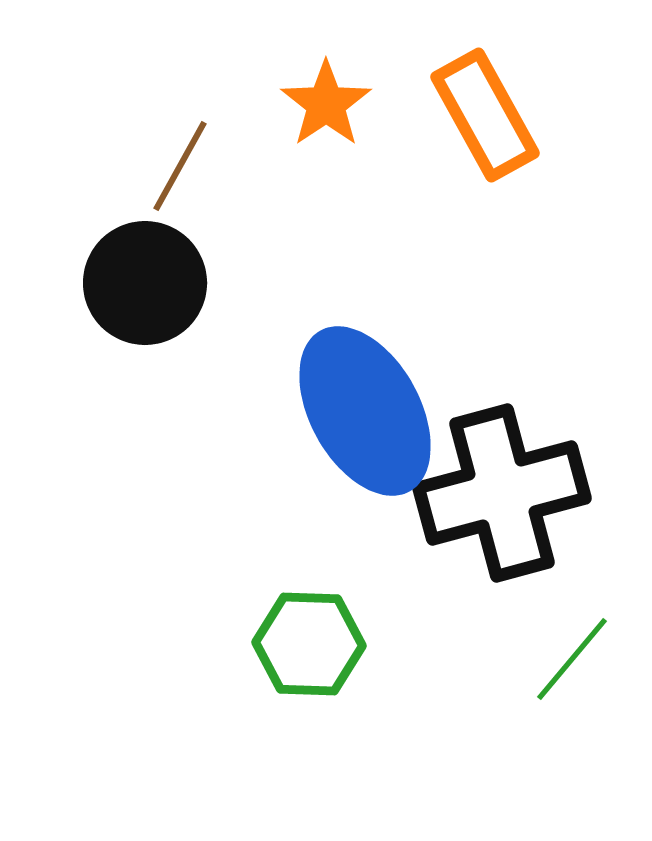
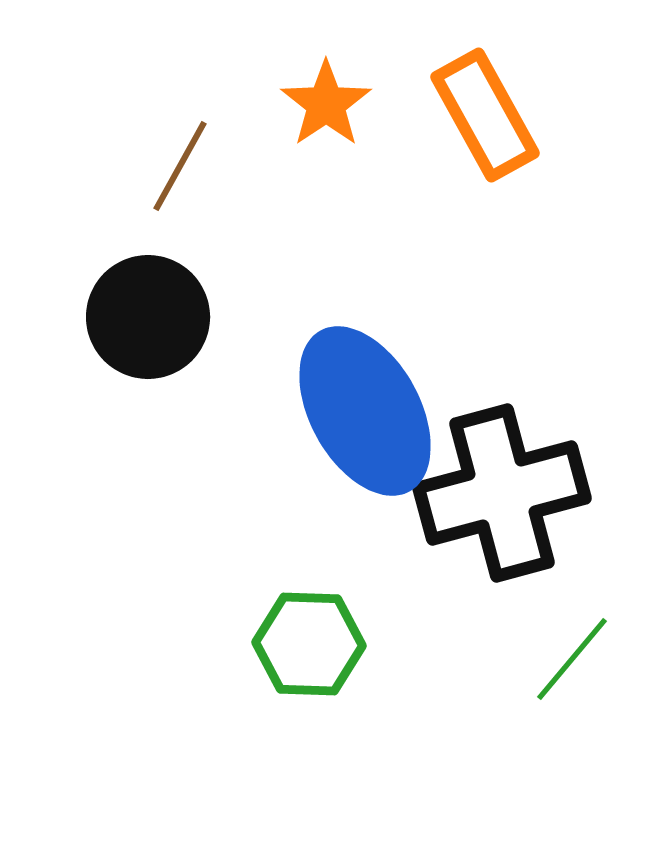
black circle: moved 3 px right, 34 px down
